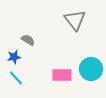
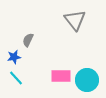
gray semicircle: rotated 96 degrees counterclockwise
cyan circle: moved 4 px left, 11 px down
pink rectangle: moved 1 px left, 1 px down
